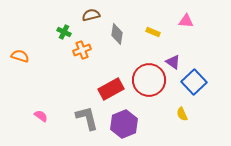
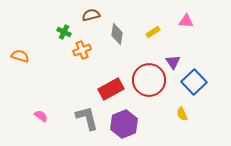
yellow rectangle: rotated 56 degrees counterclockwise
purple triangle: rotated 21 degrees clockwise
